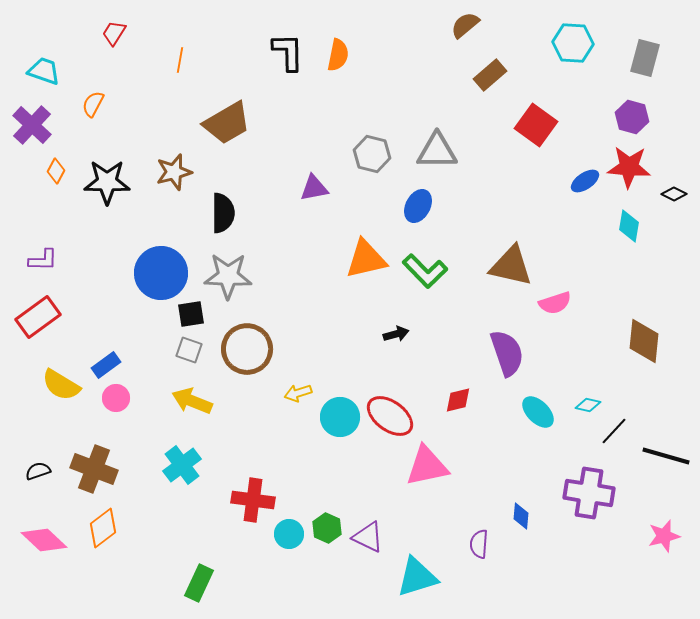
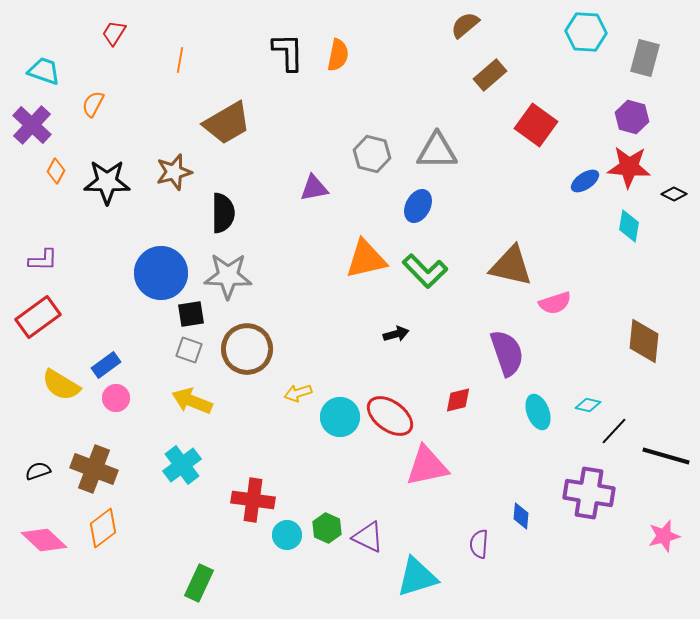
cyan hexagon at (573, 43): moved 13 px right, 11 px up
cyan ellipse at (538, 412): rotated 24 degrees clockwise
cyan circle at (289, 534): moved 2 px left, 1 px down
